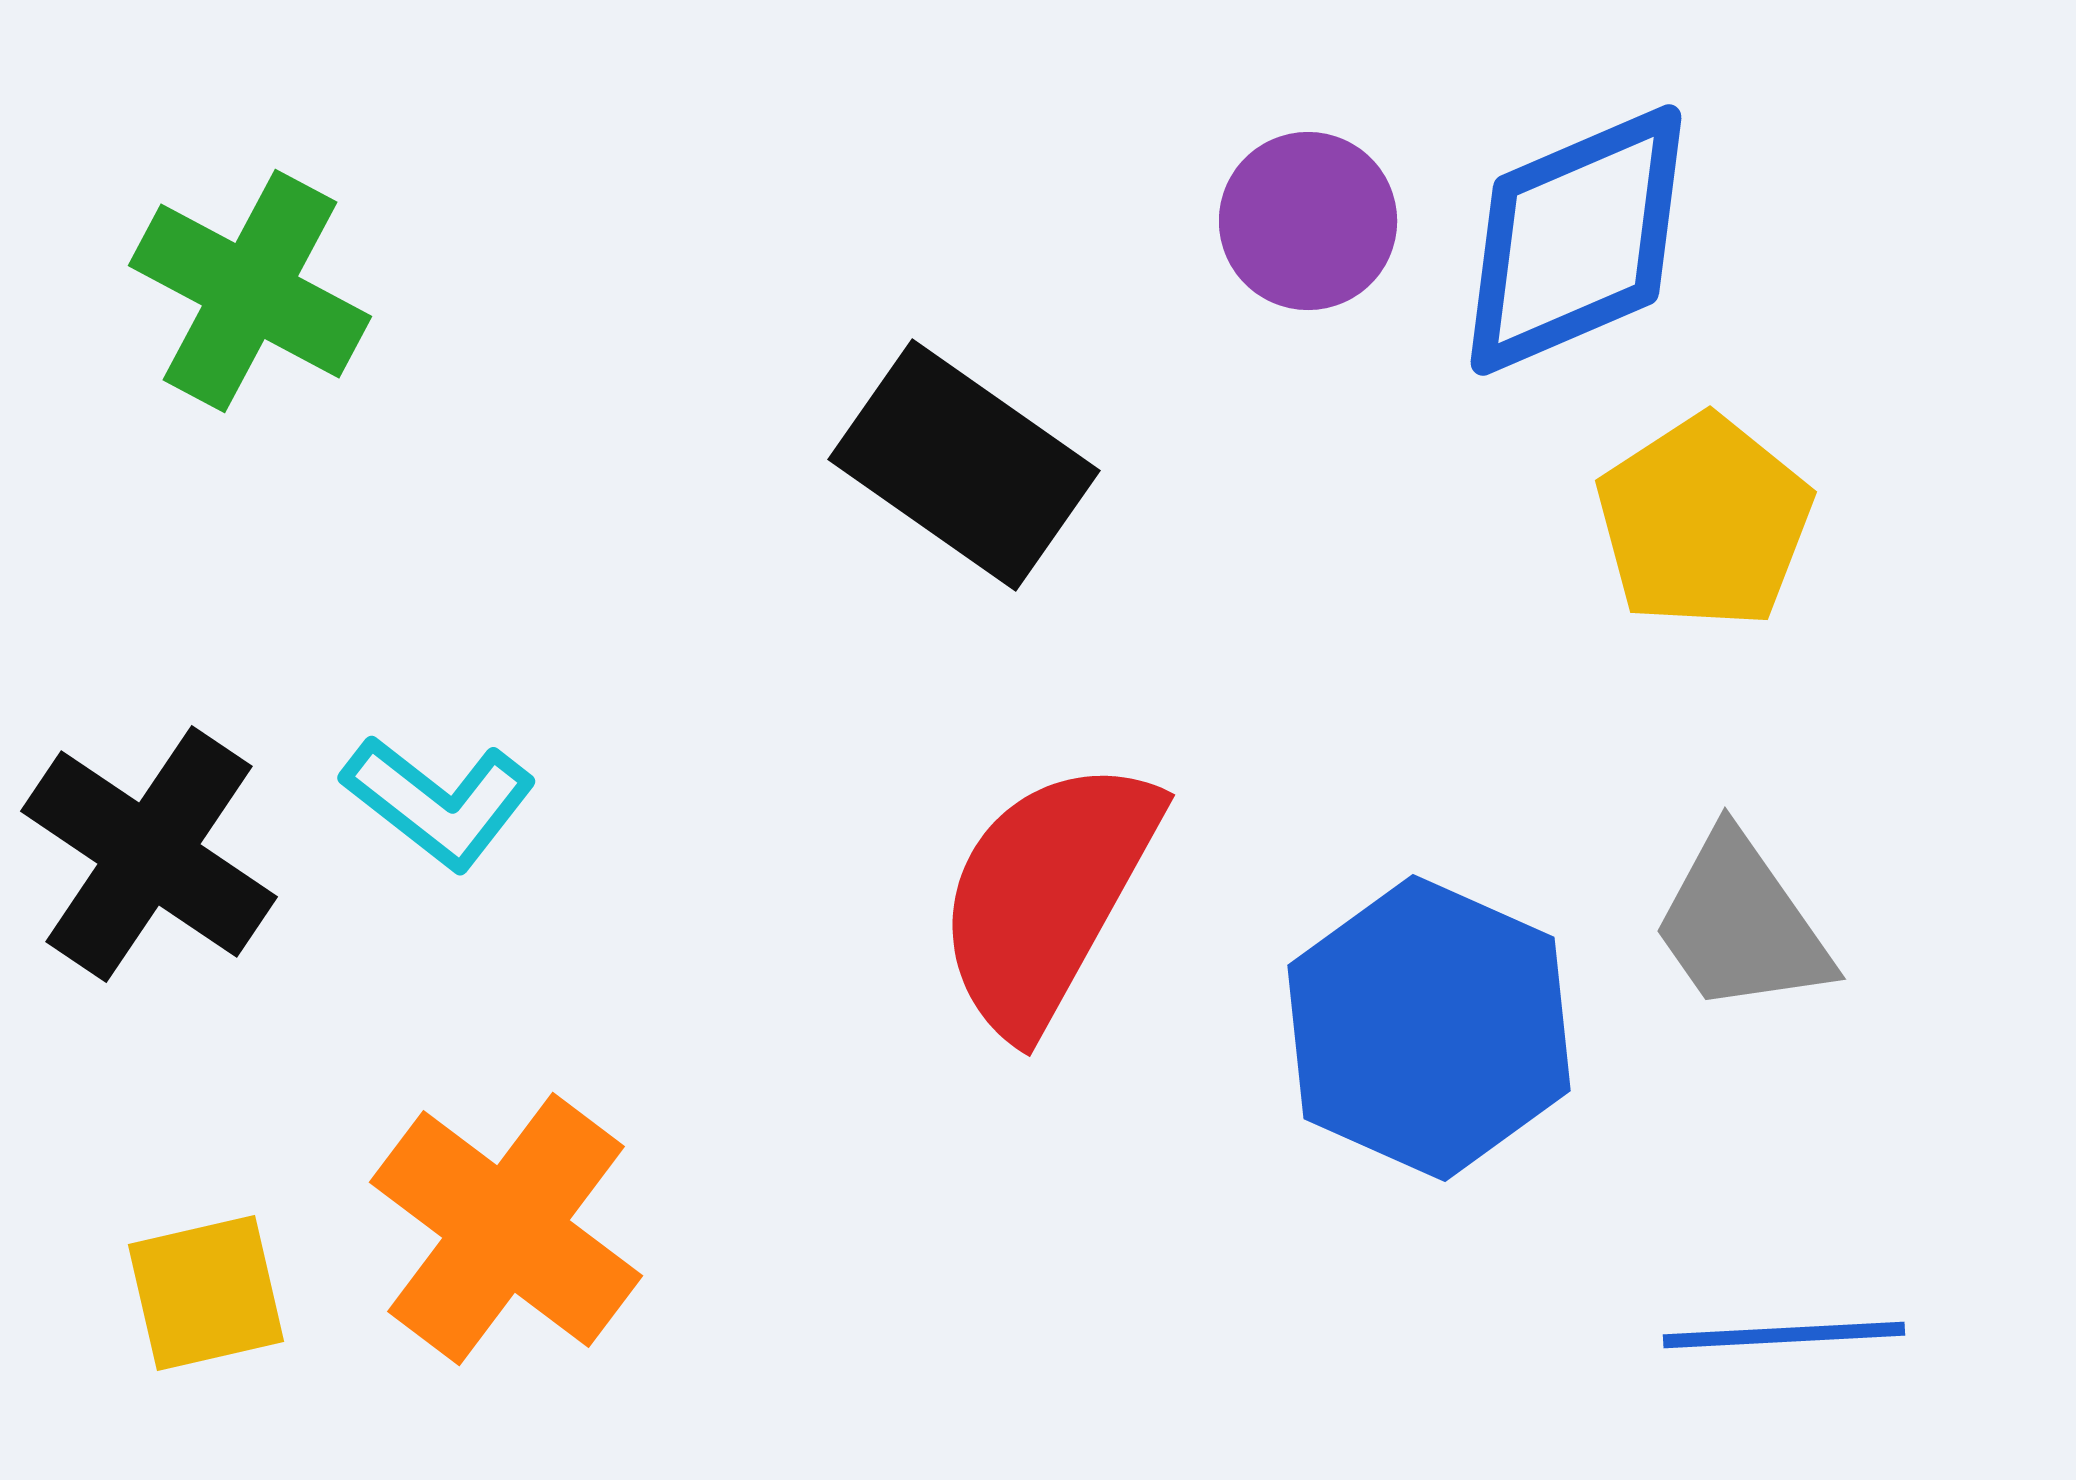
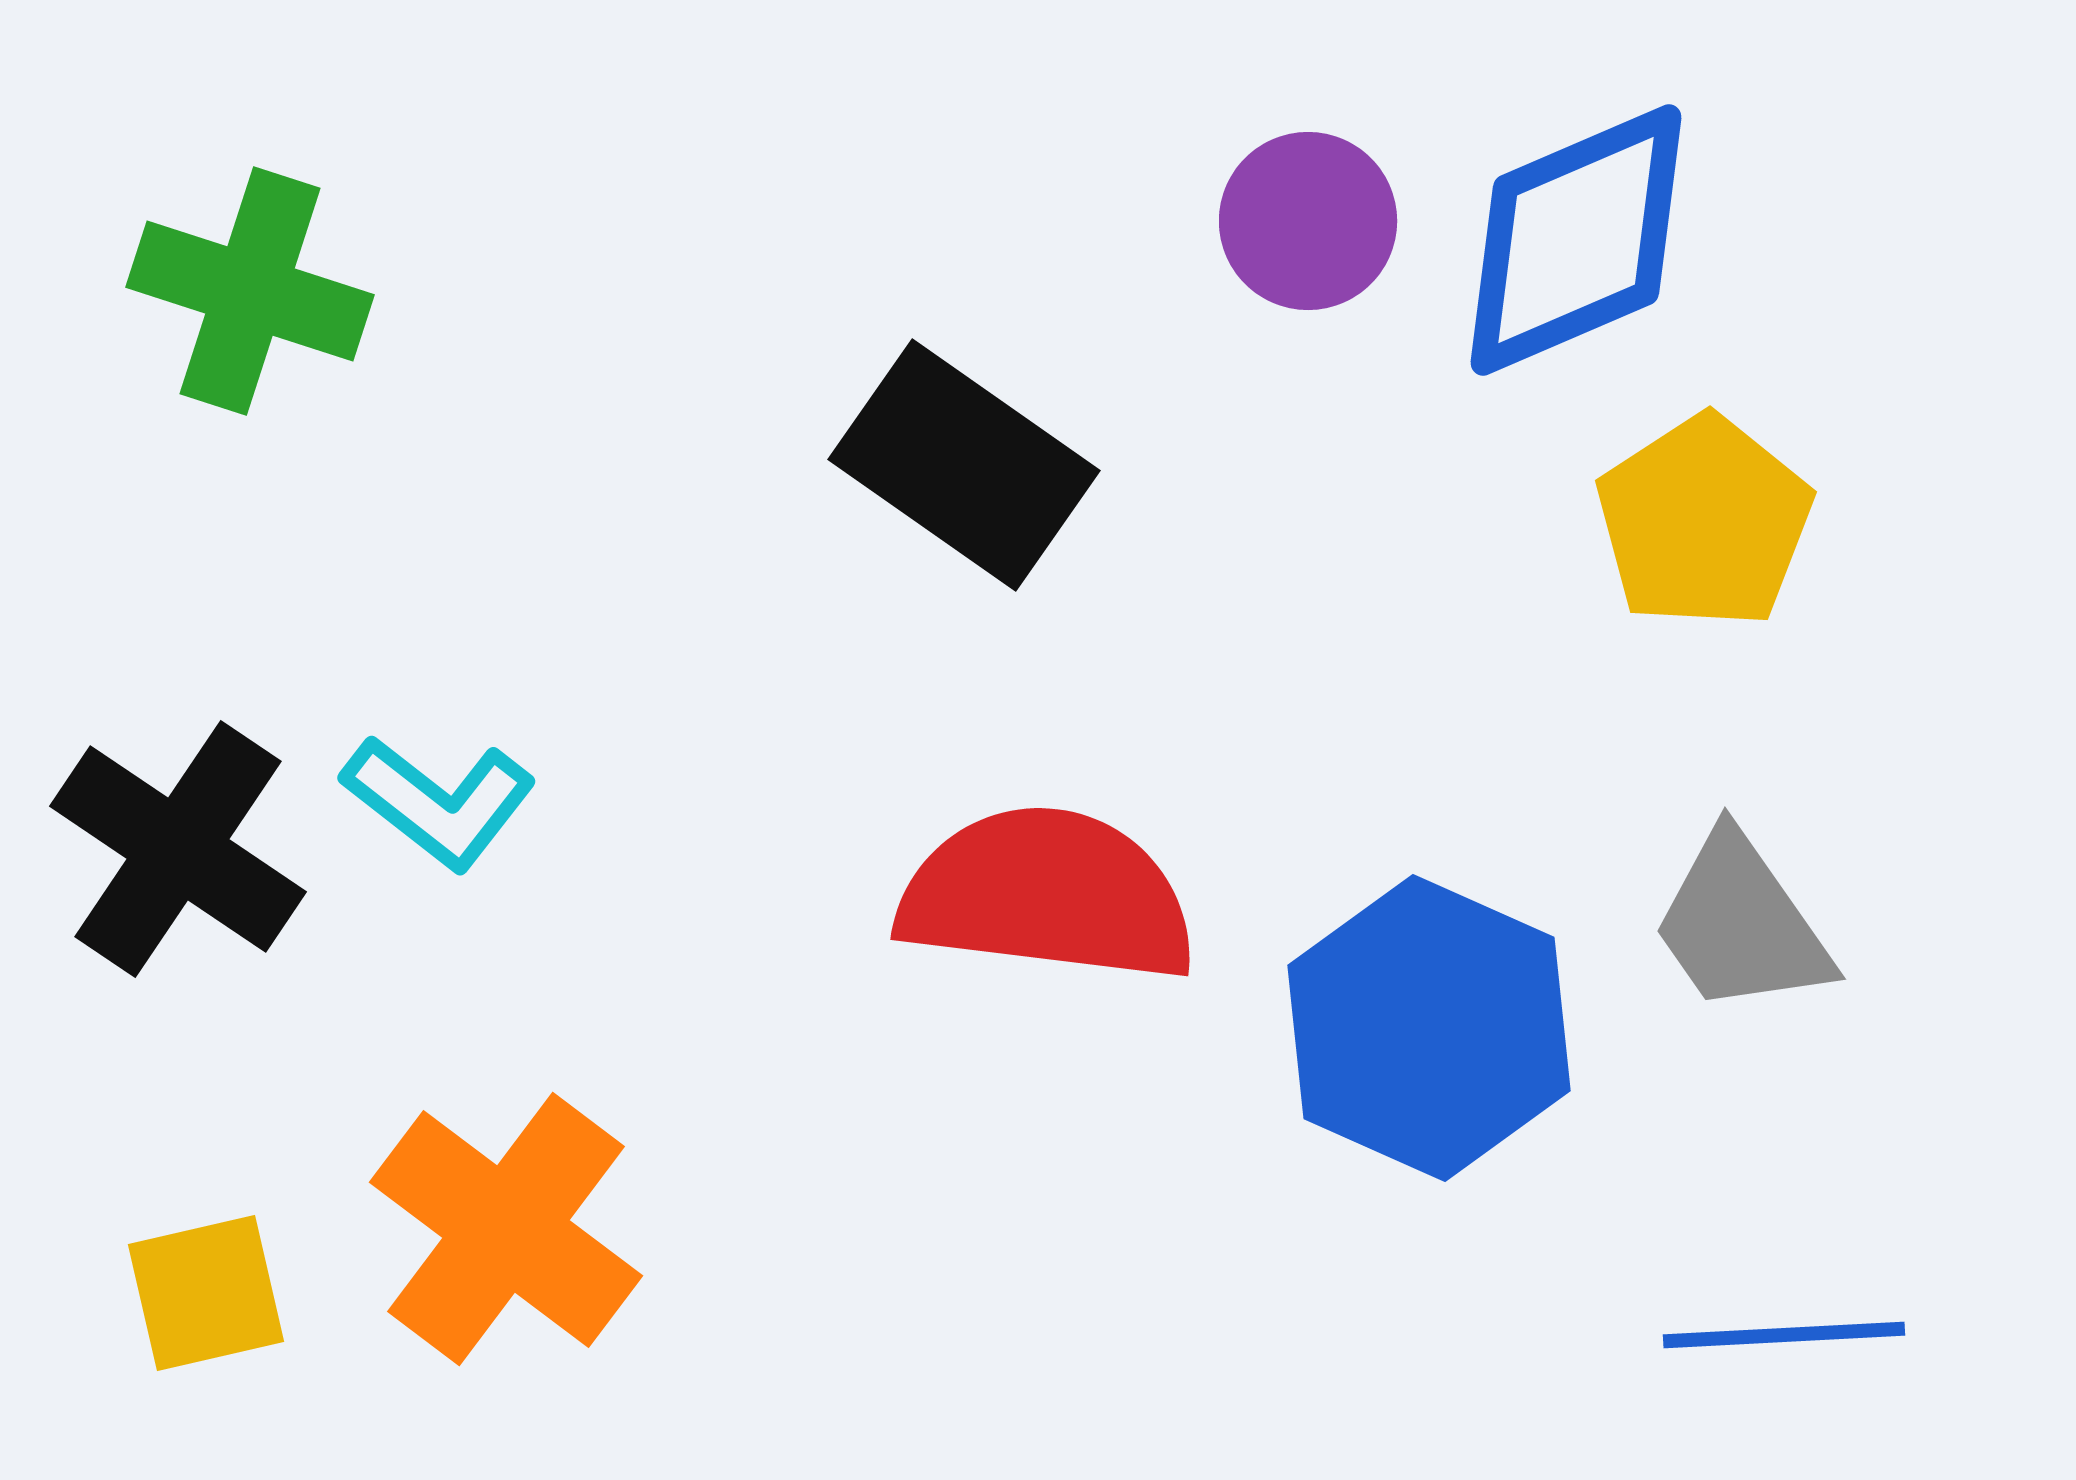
green cross: rotated 10 degrees counterclockwise
black cross: moved 29 px right, 5 px up
red semicircle: rotated 68 degrees clockwise
